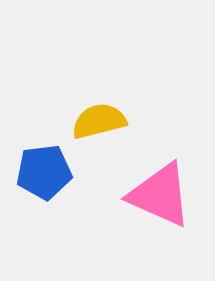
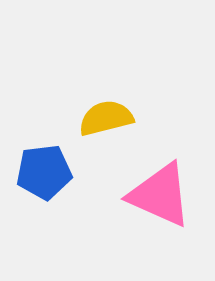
yellow semicircle: moved 7 px right, 3 px up
